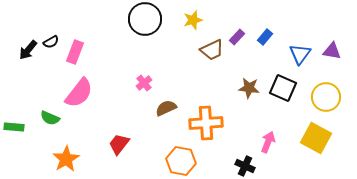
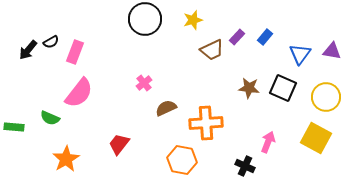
orange hexagon: moved 1 px right, 1 px up
